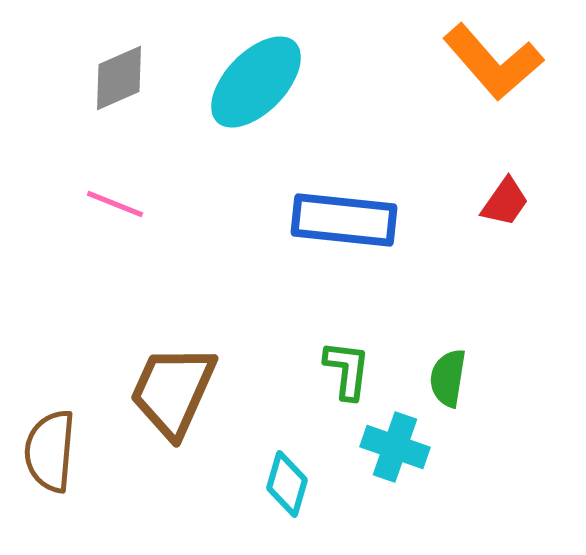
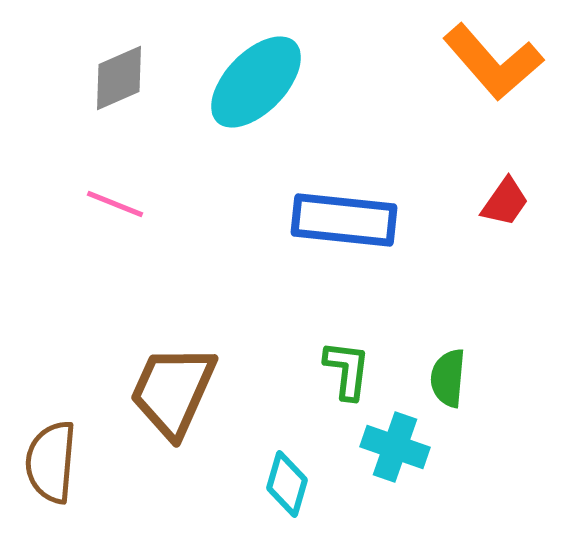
green semicircle: rotated 4 degrees counterclockwise
brown semicircle: moved 1 px right, 11 px down
